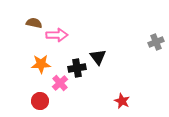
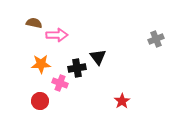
gray cross: moved 3 px up
pink cross: rotated 28 degrees counterclockwise
red star: rotated 14 degrees clockwise
